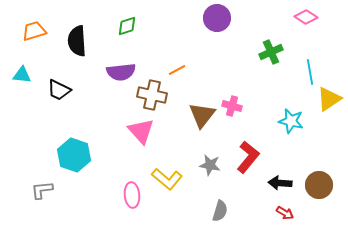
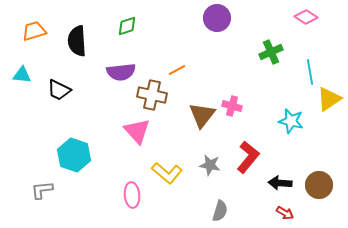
pink triangle: moved 4 px left
yellow L-shape: moved 6 px up
